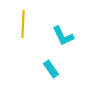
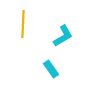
cyan L-shape: rotated 95 degrees counterclockwise
